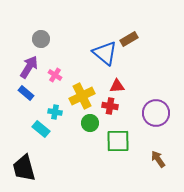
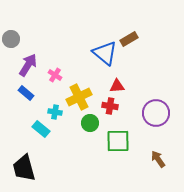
gray circle: moved 30 px left
purple arrow: moved 1 px left, 2 px up
yellow cross: moved 3 px left, 1 px down
